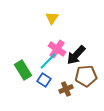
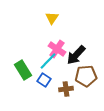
brown cross: rotated 16 degrees clockwise
